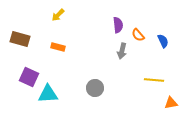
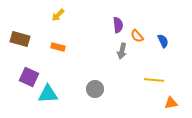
orange semicircle: moved 1 px left, 1 px down
gray circle: moved 1 px down
